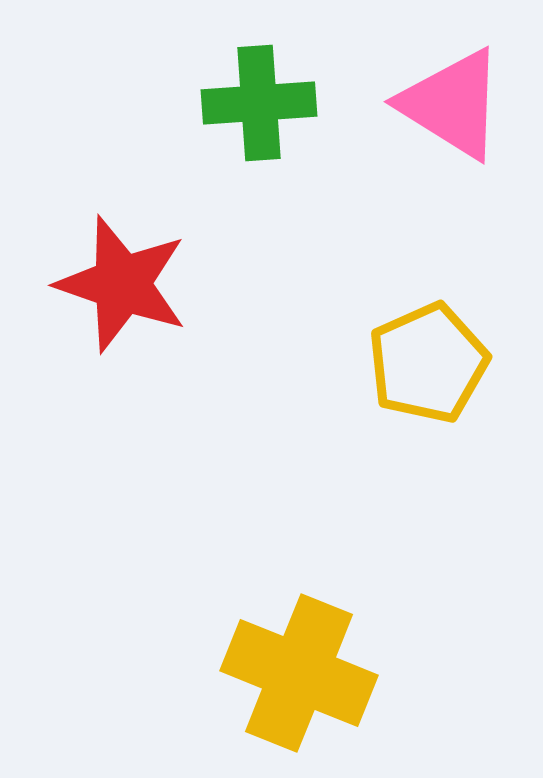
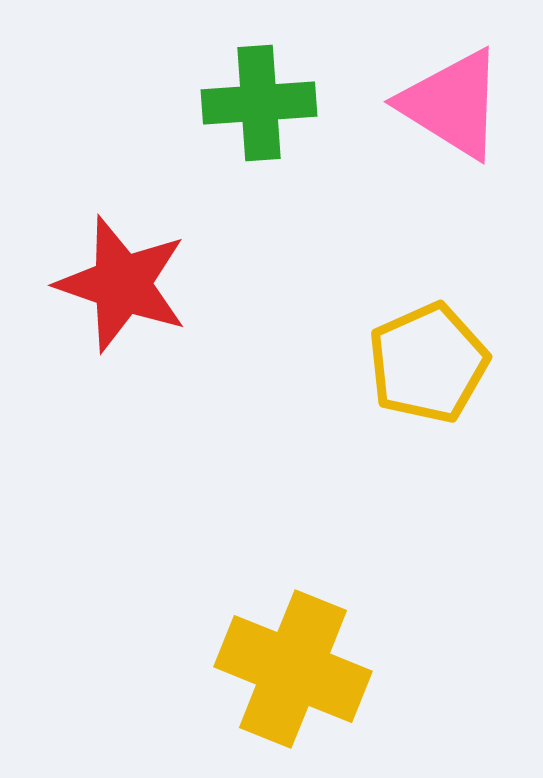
yellow cross: moved 6 px left, 4 px up
